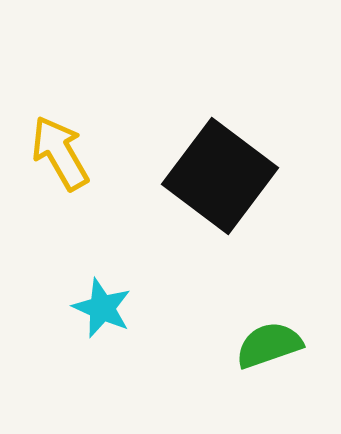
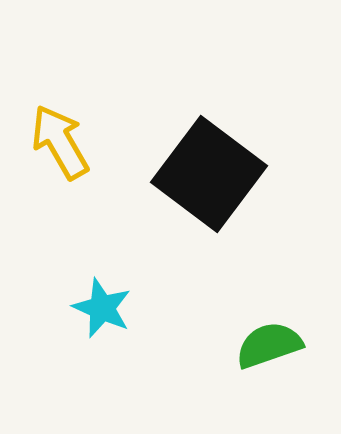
yellow arrow: moved 11 px up
black square: moved 11 px left, 2 px up
